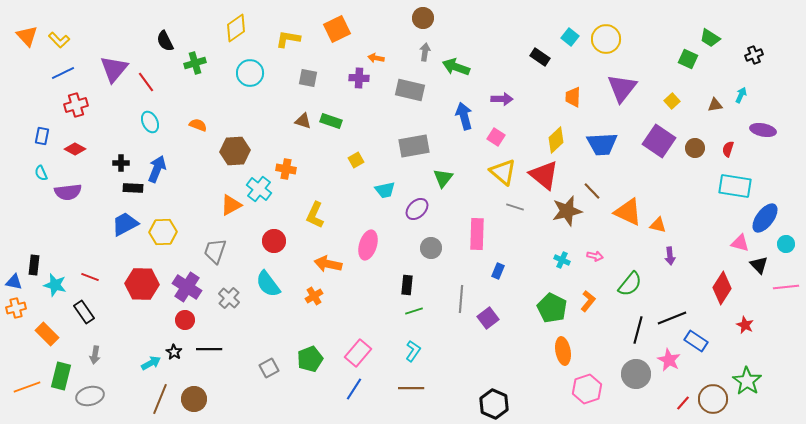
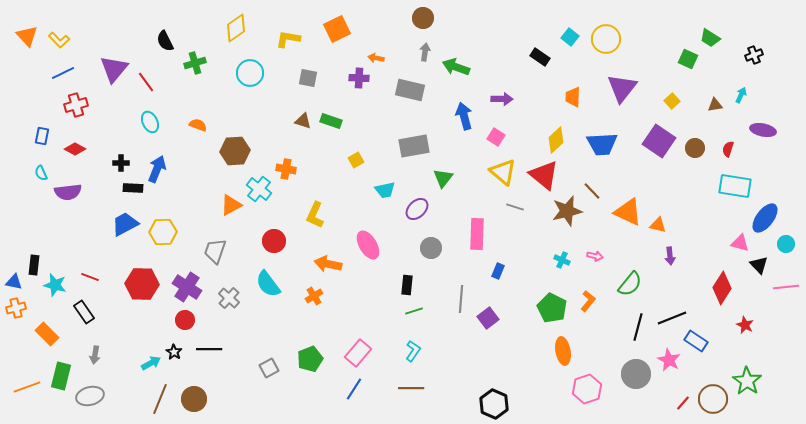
pink ellipse at (368, 245): rotated 48 degrees counterclockwise
black line at (638, 330): moved 3 px up
